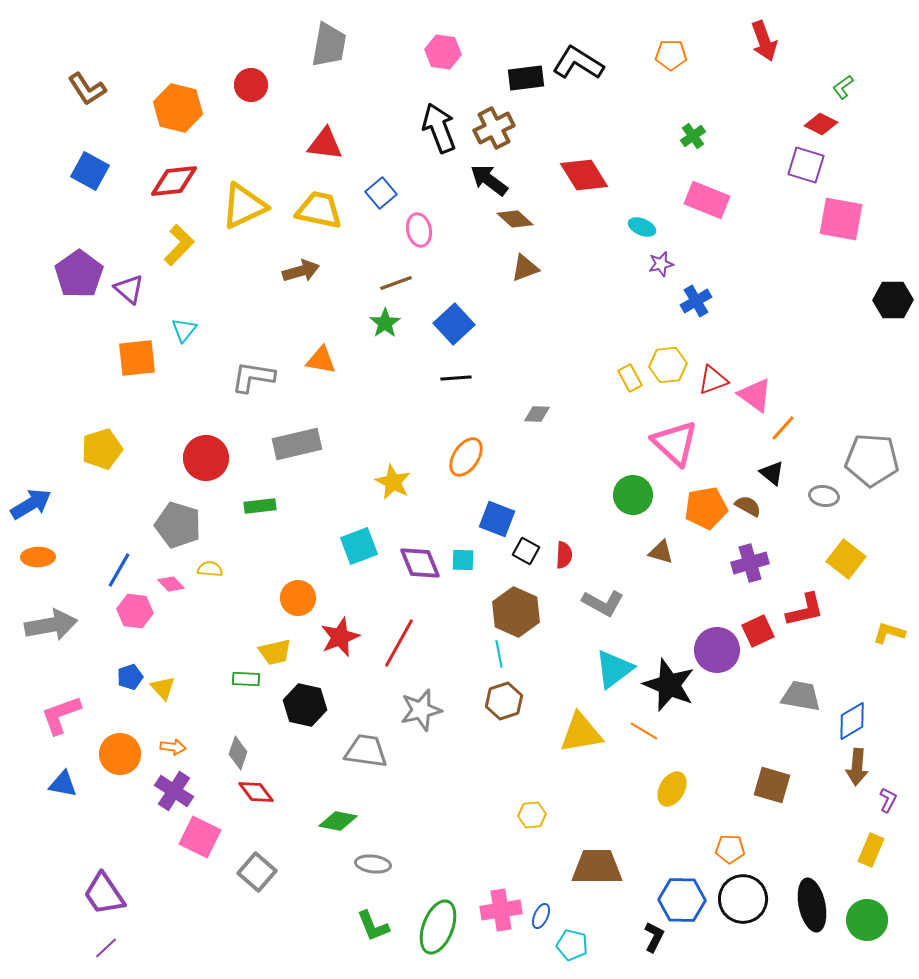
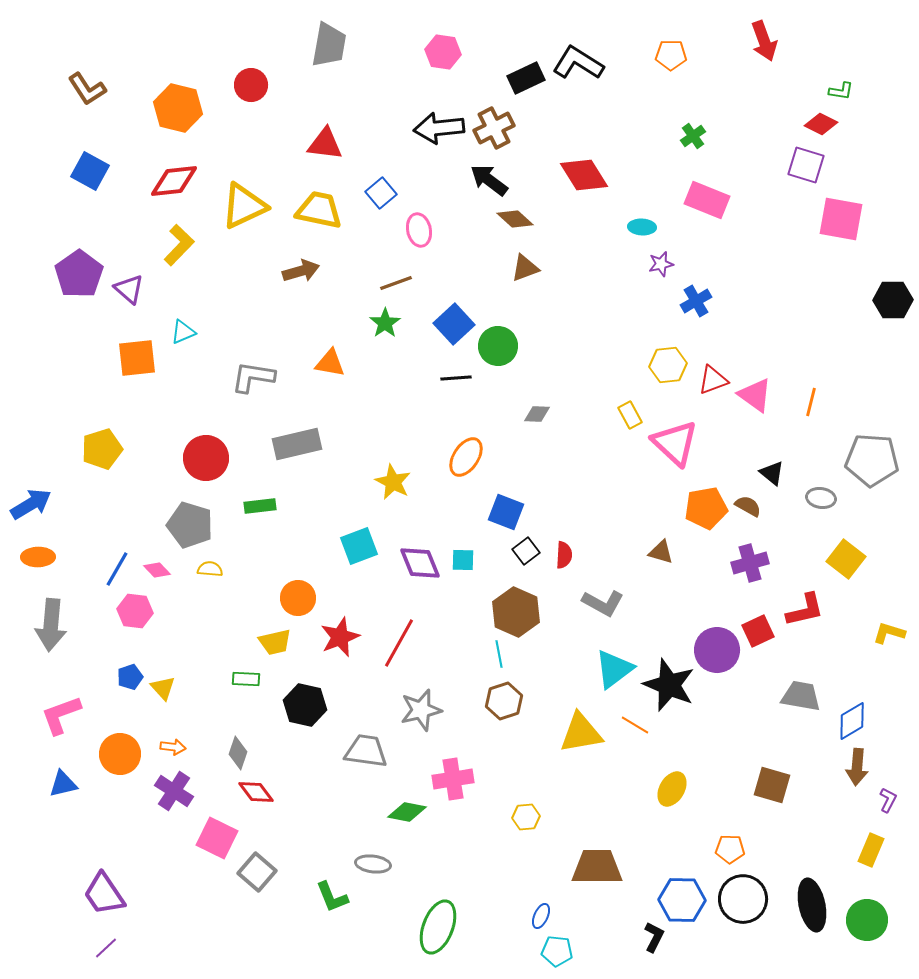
black rectangle at (526, 78): rotated 18 degrees counterclockwise
green L-shape at (843, 87): moved 2 px left, 4 px down; rotated 135 degrees counterclockwise
black arrow at (439, 128): rotated 75 degrees counterclockwise
cyan ellipse at (642, 227): rotated 20 degrees counterclockwise
cyan triangle at (184, 330): moved 1 px left, 2 px down; rotated 28 degrees clockwise
orange triangle at (321, 360): moved 9 px right, 3 px down
yellow rectangle at (630, 378): moved 37 px down
orange line at (783, 428): moved 28 px right, 26 px up; rotated 28 degrees counterclockwise
green circle at (633, 495): moved 135 px left, 149 px up
gray ellipse at (824, 496): moved 3 px left, 2 px down
blue square at (497, 519): moved 9 px right, 7 px up
gray pentagon at (178, 525): moved 12 px right
black square at (526, 551): rotated 24 degrees clockwise
blue line at (119, 570): moved 2 px left, 1 px up
pink diamond at (171, 584): moved 14 px left, 14 px up
gray arrow at (51, 625): rotated 105 degrees clockwise
yellow trapezoid at (275, 652): moved 10 px up
orange line at (644, 731): moved 9 px left, 6 px up
blue triangle at (63, 784): rotated 24 degrees counterclockwise
yellow hexagon at (532, 815): moved 6 px left, 2 px down
green diamond at (338, 821): moved 69 px right, 9 px up
pink square at (200, 837): moved 17 px right, 1 px down
pink cross at (501, 910): moved 48 px left, 131 px up
green L-shape at (373, 926): moved 41 px left, 29 px up
cyan pentagon at (572, 945): moved 15 px left, 6 px down; rotated 8 degrees counterclockwise
